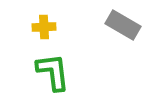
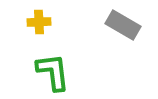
yellow cross: moved 5 px left, 5 px up
